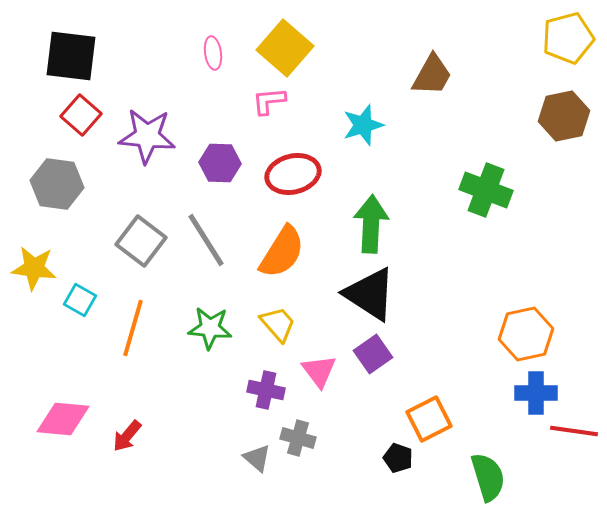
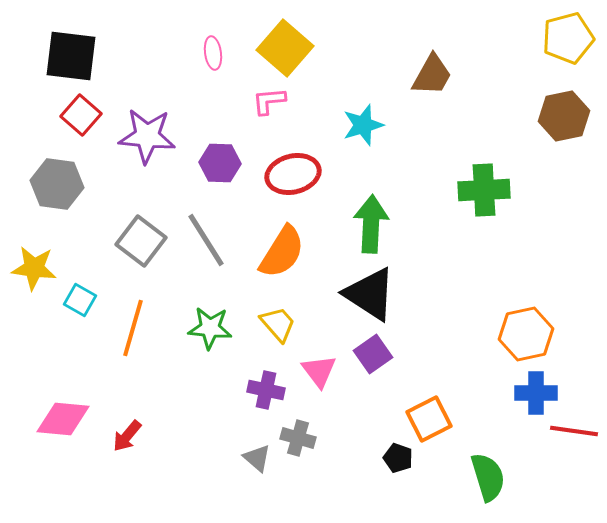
green cross: moved 2 px left; rotated 24 degrees counterclockwise
